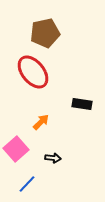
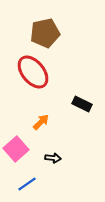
black rectangle: rotated 18 degrees clockwise
blue line: rotated 12 degrees clockwise
